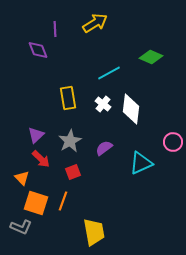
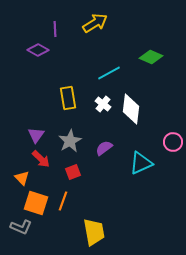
purple diamond: rotated 40 degrees counterclockwise
purple triangle: rotated 12 degrees counterclockwise
